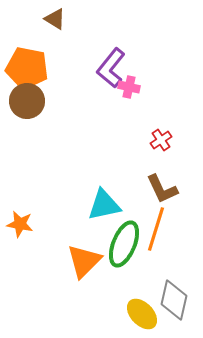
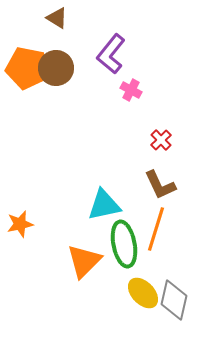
brown triangle: moved 2 px right, 1 px up
purple L-shape: moved 14 px up
pink cross: moved 2 px right, 3 px down; rotated 15 degrees clockwise
brown circle: moved 29 px right, 33 px up
red cross: rotated 10 degrees counterclockwise
brown L-shape: moved 2 px left, 4 px up
orange star: rotated 24 degrees counterclockwise
green ellipse: rotated 33 degrees counterclockwise
yellow ellipse: moved 1 px right, 21 px up
